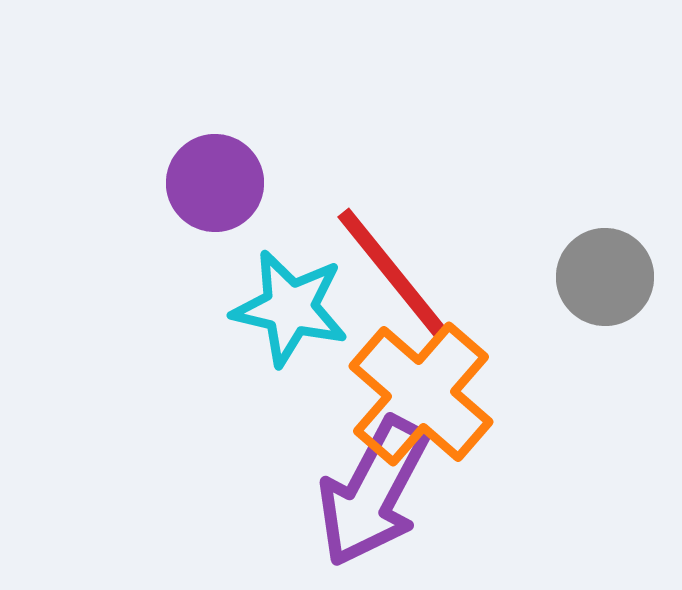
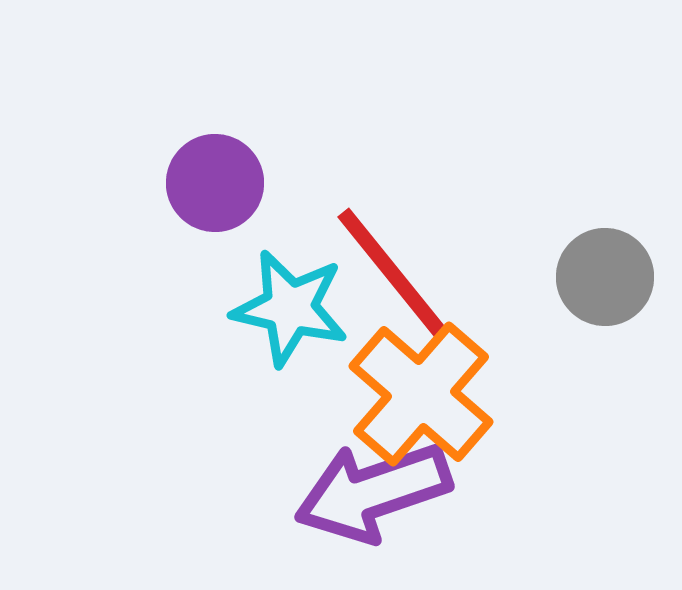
purple arrow: rotated 43 degrees clockwise
